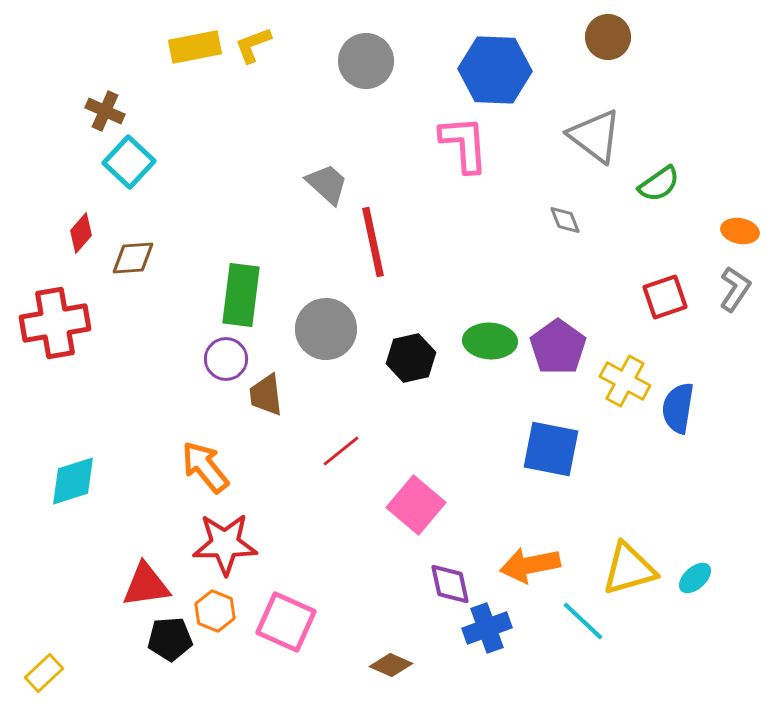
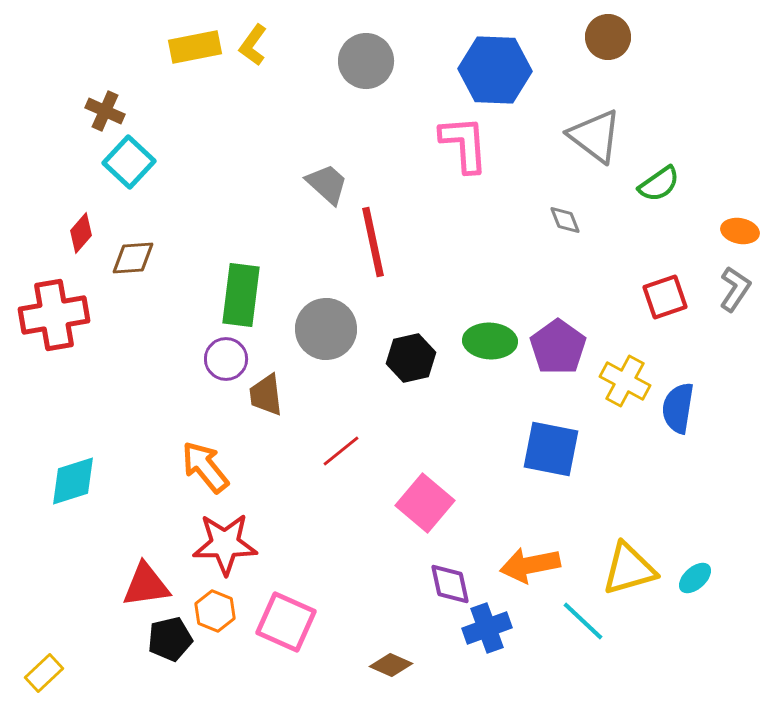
yellow L-shape at (253, 45): rotated 33 degrees counterclockwise
red cross at (55, 323): moved 1 px left, 8 px up
pink square at (416, 505): moved 9 px right, 2 px up
black pentagon at (170, 639): rotated 9 degrees counterclockwise
